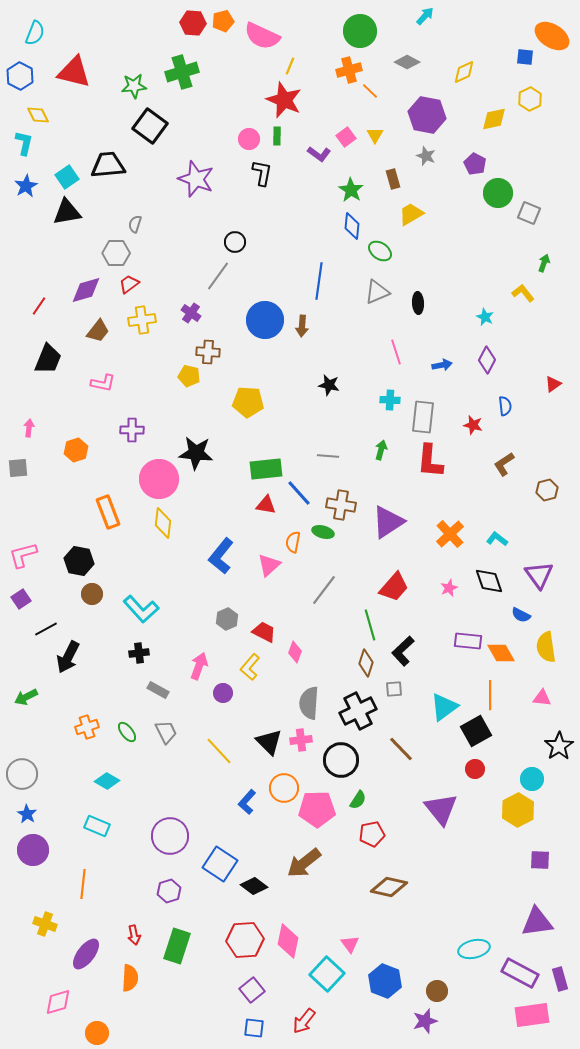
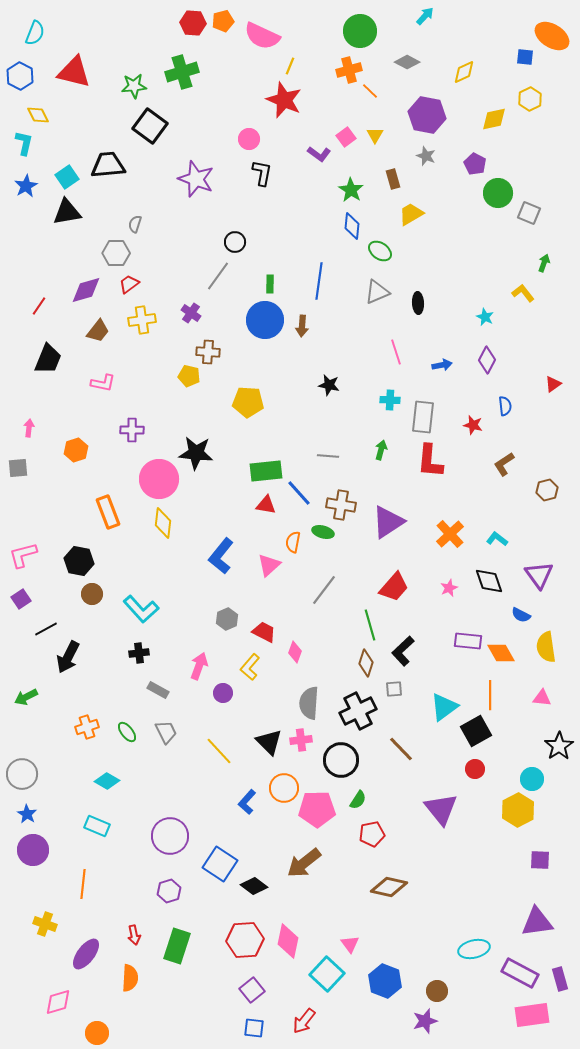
green rectangle at (277, 136): moved 7 px left, 148 px down
green rectangle at (266, 469): moved 2 px down
